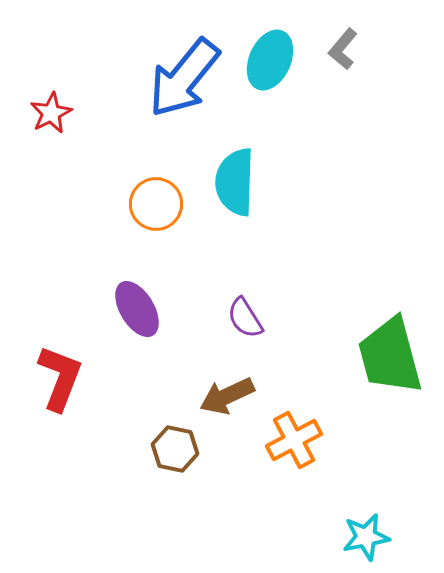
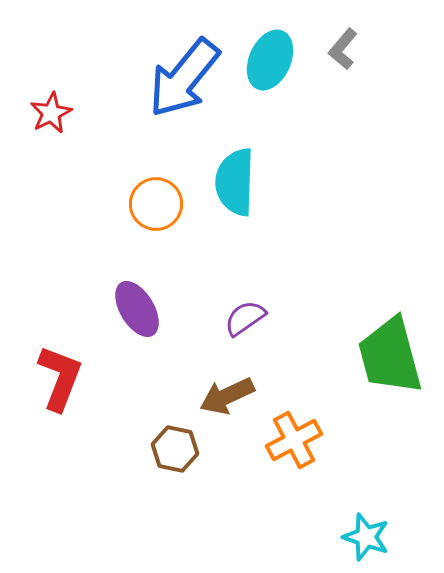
purple semicircle: rotated 87 degrees clockwise
cyan star: rotated 30 degrees clockwise
